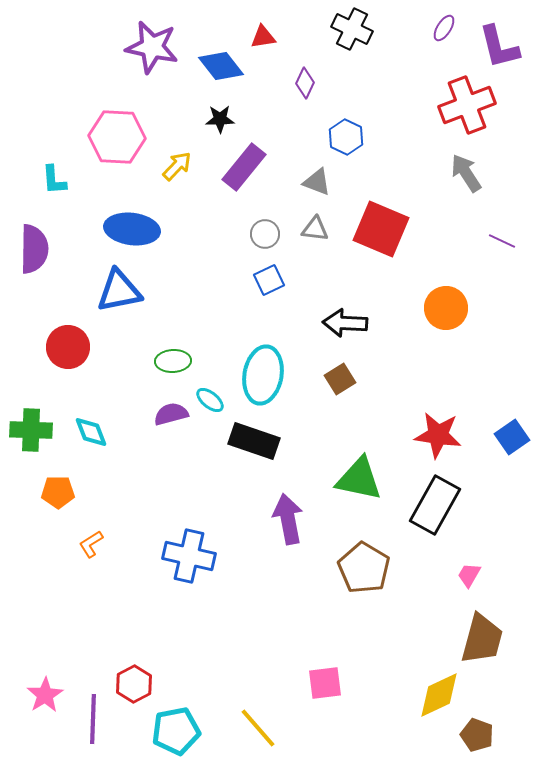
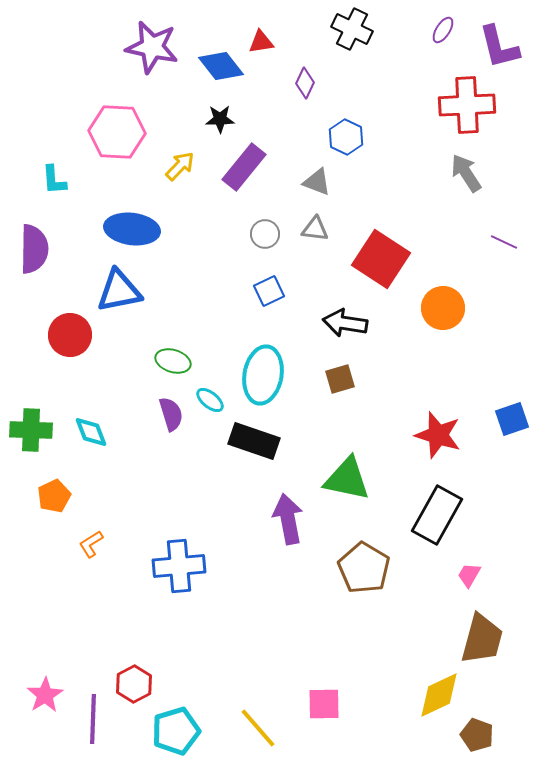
purple ellipse at (444, 28): moved 1 px left, 2 px down
red triangle at (263, 37): moved 2 px left, 5 px down
red cross at (467, 105): rotated 18 degrees clockwise
pink hexagon at (117, 137): moved 5 px up
yellow arrow at (177, 166): moved 3 px right
red square at (381, 229): moved 30 px down; rotated 10 degrees clockwise
purple line at (502, 241): moved 2 px right, 1 px down
blue square at (269, 280): moved 11 px down
orange circle at (446, 308): moved 3 px left
black arrow at (345, 323): rotated 6 degrees clockwise
red circle at (68, 347): moved 2 px right, 12 px up
green ellipse at (173, 361): rotated 20 degrees clockwise
brown square at (340, 379): rotated 16 degrees clockwise
purple semicircle at (171, 414): rotated 88 degrees clockwise
red star at (438, 435): rotated 9 degrees clockwise
blue square at (512, 437): moved 18 px up; rotated 16 degrees clockwise
green triangle at (359, 479): moved 12 px left
orange pentagon at (58, 492): moved 4 px left, 4 px down; rotated 24 degrees counterclockwise
black rectangle at (435, 505): moved 2 px right, 10 px down
blue cross at (189, 556): moved 10 px left, 10 px down; rotated 18 degrees counterclockwise
pink square at (325, 683): moved 1 px left, 21 px down; rotated 6 degrees clockwise
cyan pentagon at (176, 731): rotated 6 degrees counterclockwise
